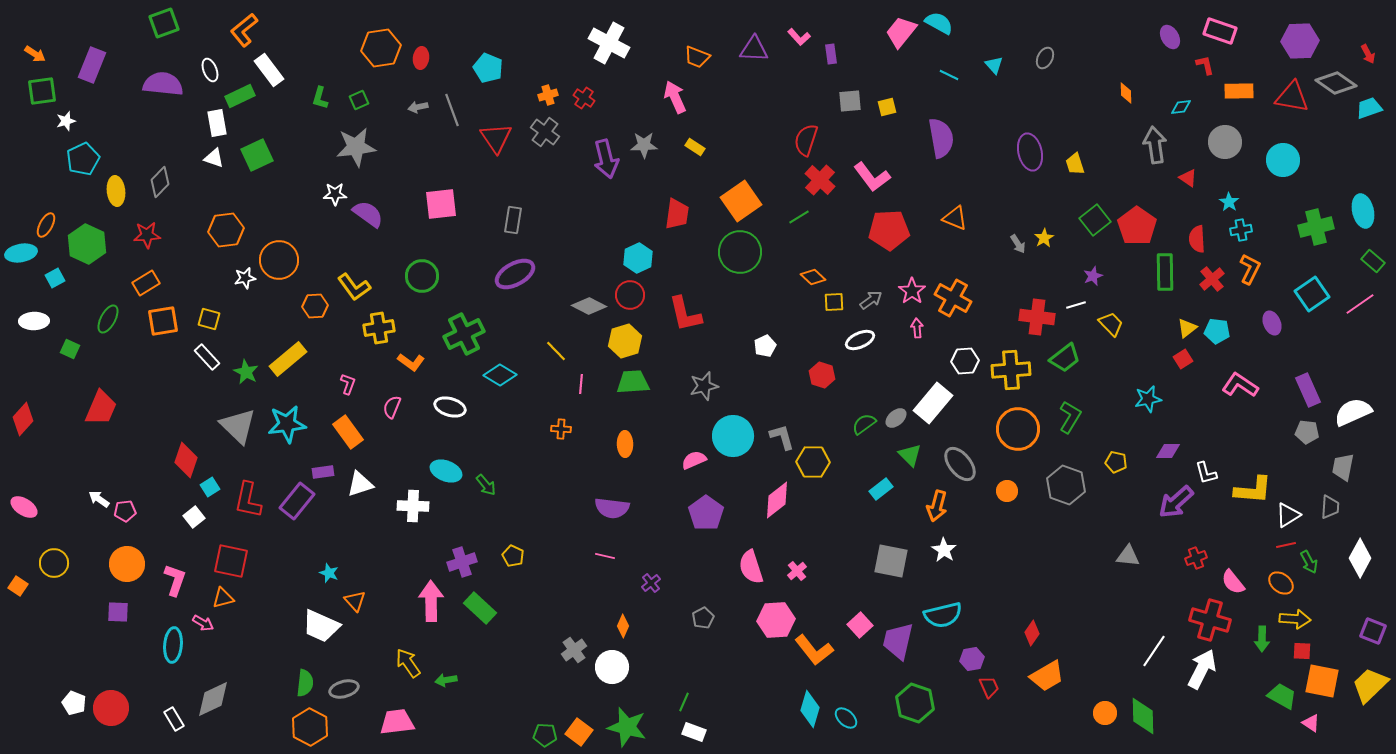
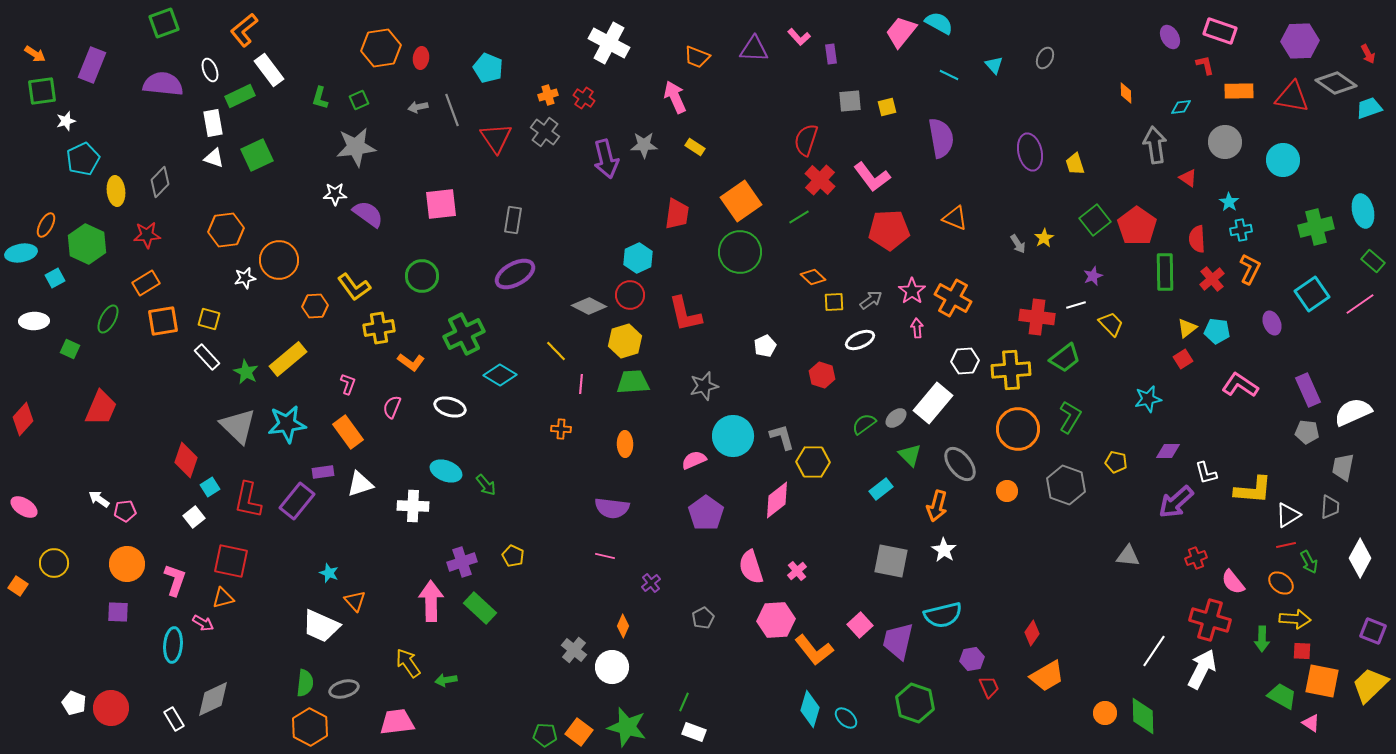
white rectangle at (217, 123): moved 4 px left
gray cross at (574, 650): rotated 15 degrees counterclockwise
